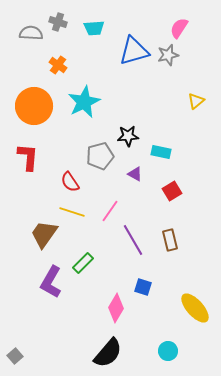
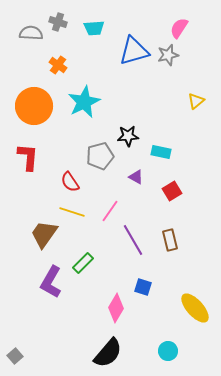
purple triangle: moved 1 px right, 3 px down
